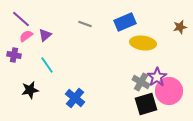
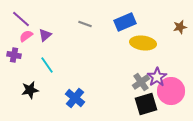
gray cross: rotated 24 degrees clockwise
pink circle: moved 2 px right
